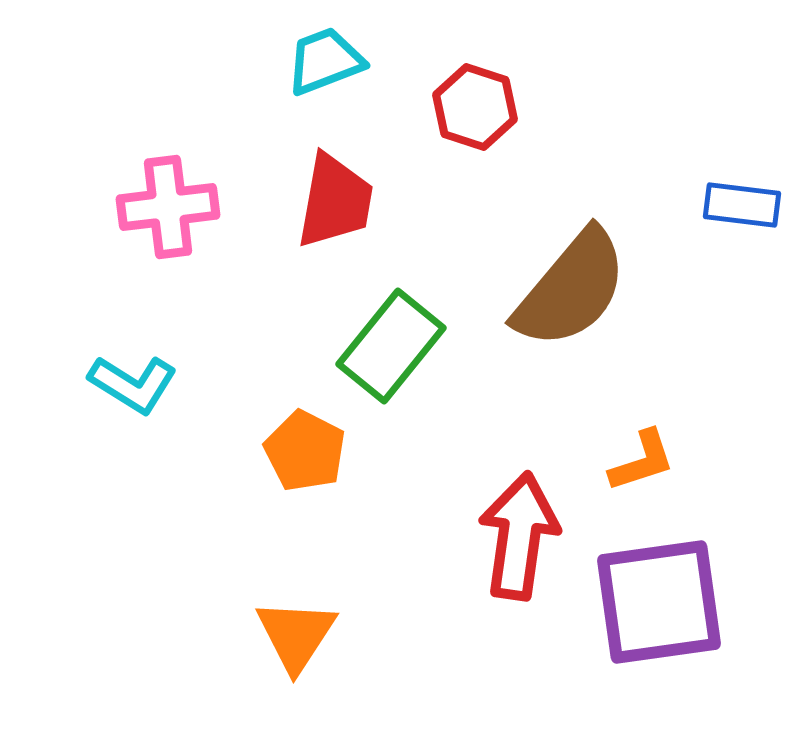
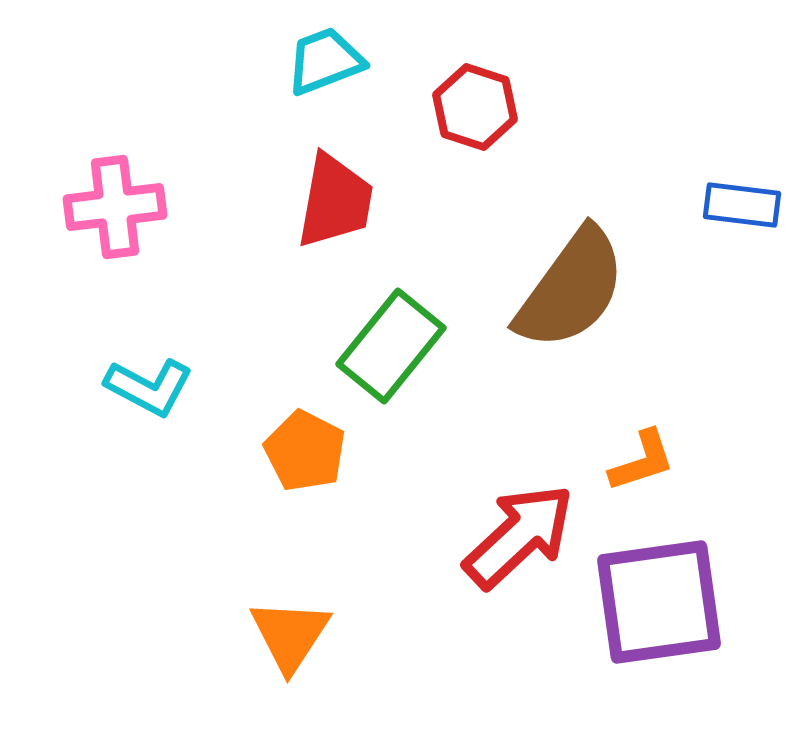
pink cross: moved 53 px left
brown semicircle: rotated 4 degrees counterclockwise
cyan L-shape: moved 16 px right, 3 px down; rotated 4 degrees counterclockwise
red arrow: rotated 39 degrees clockwise
orange triangle: moved 6 px left
